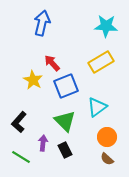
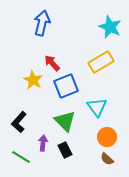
cyan star: moved 4 px right, 1 px down; rotated 20 degrees clockwise
cyan triangle: rotated 30 degrees counterclockwise
